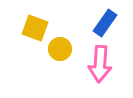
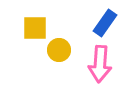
yellow square: rotated 20 degrees counterclockwise
yellow circle: moved 1 px left, 1 px down
